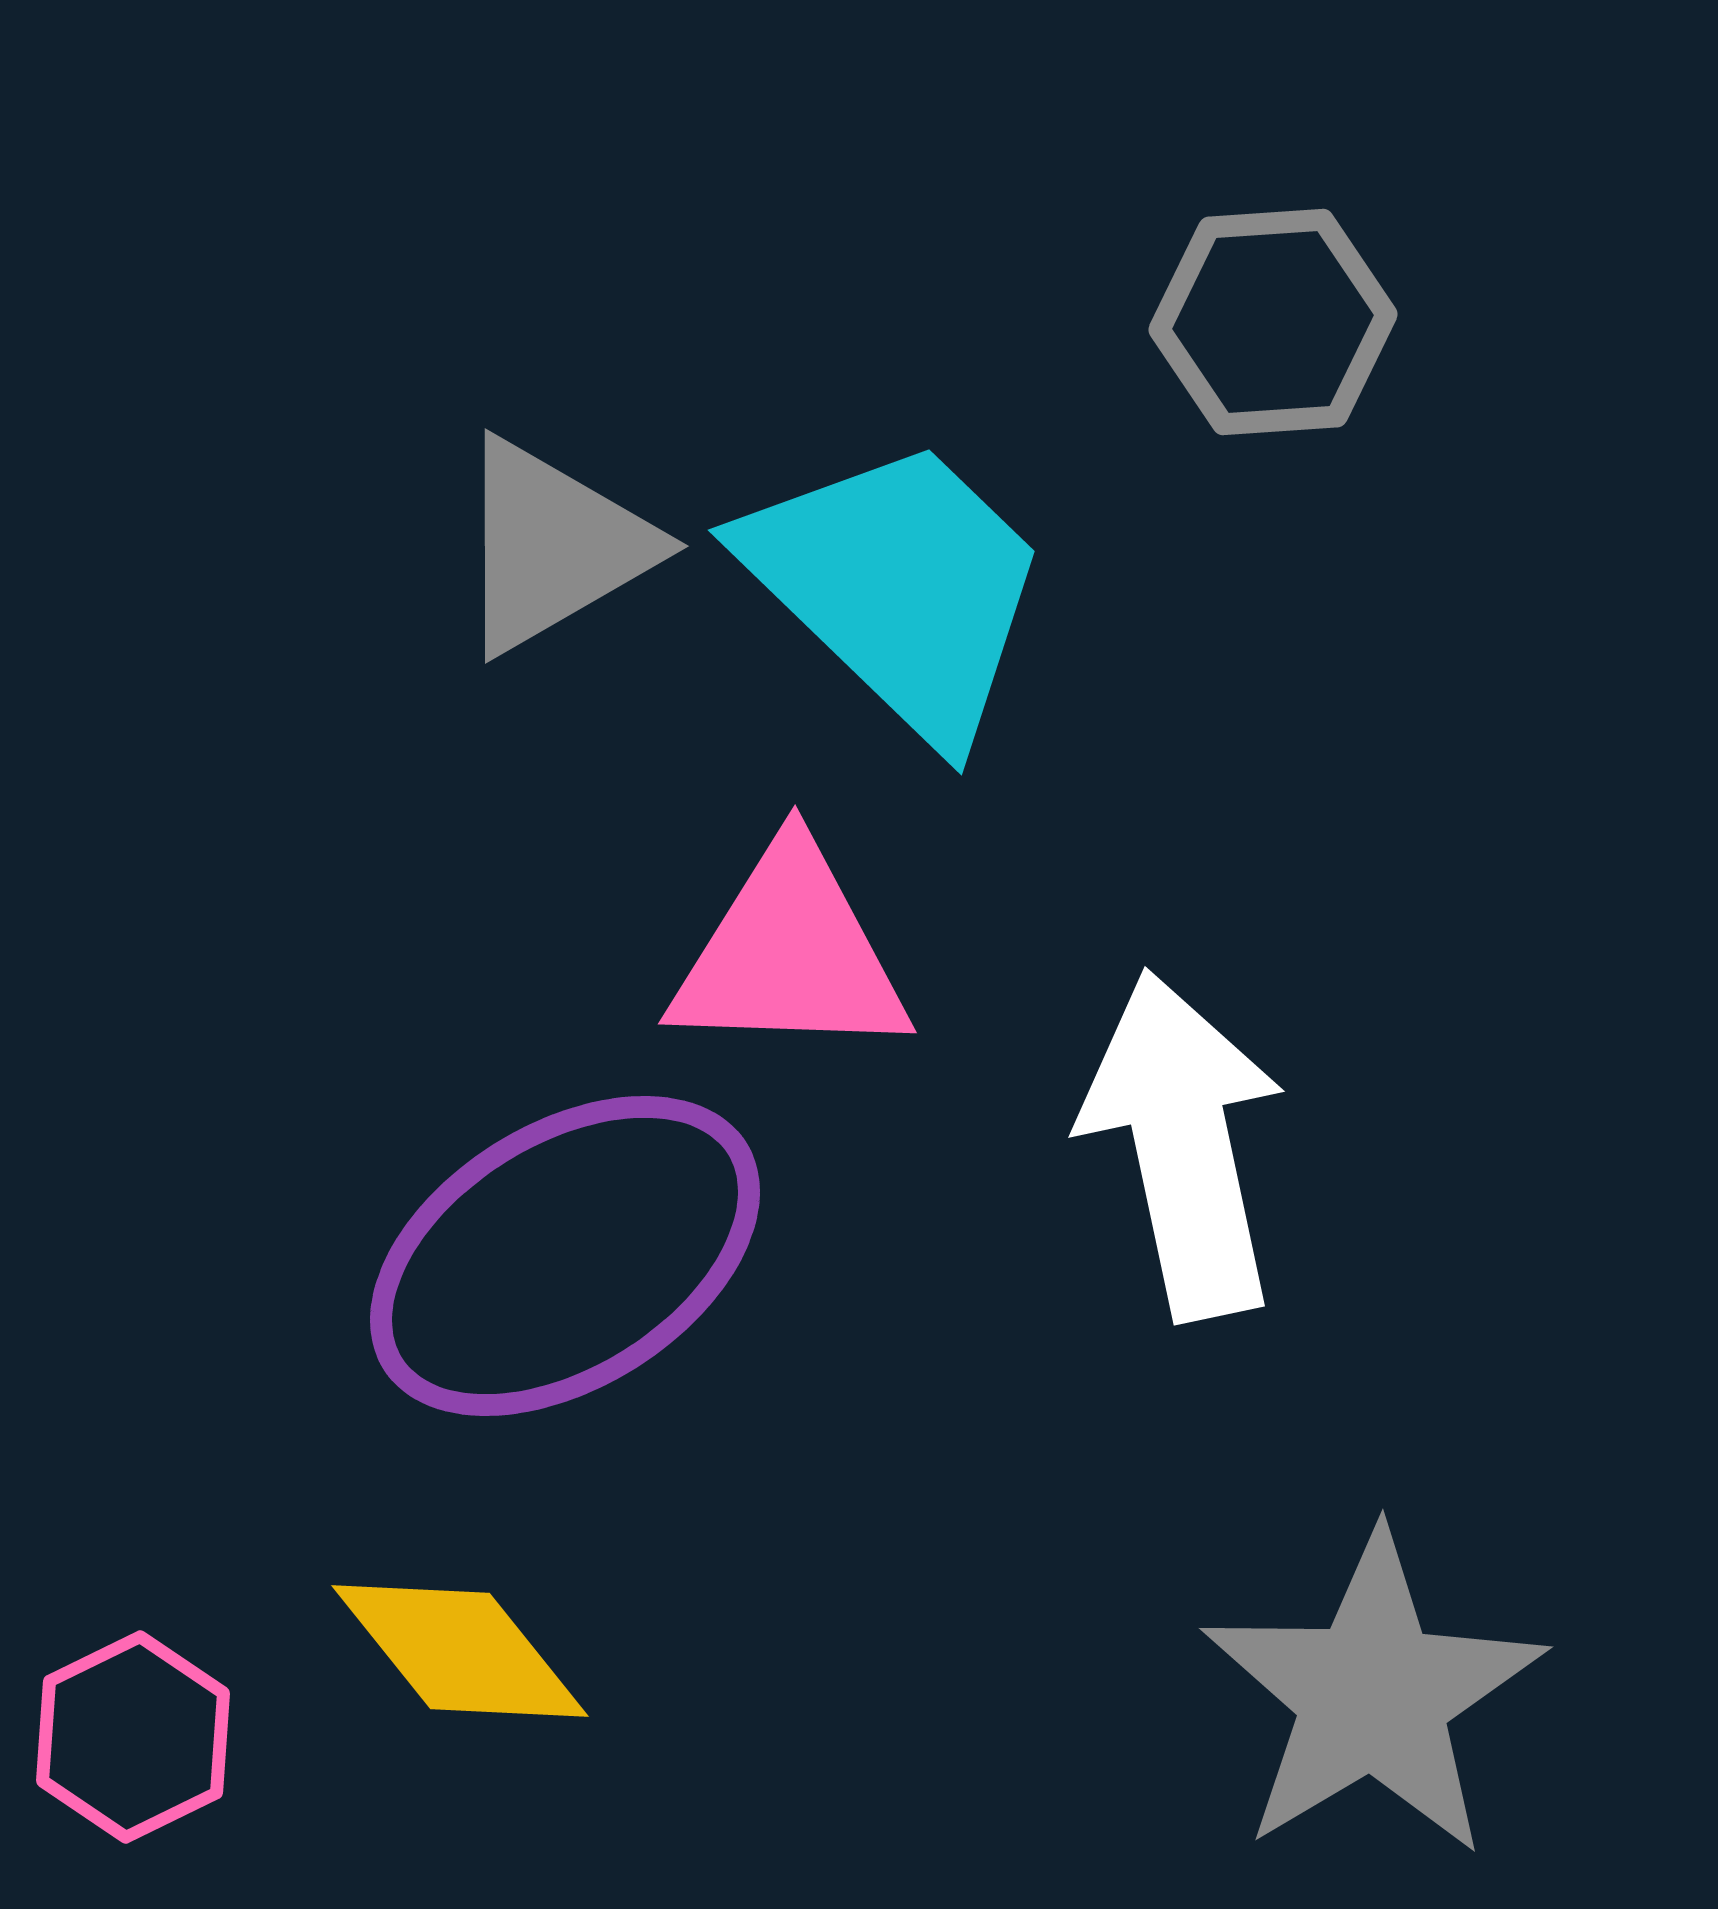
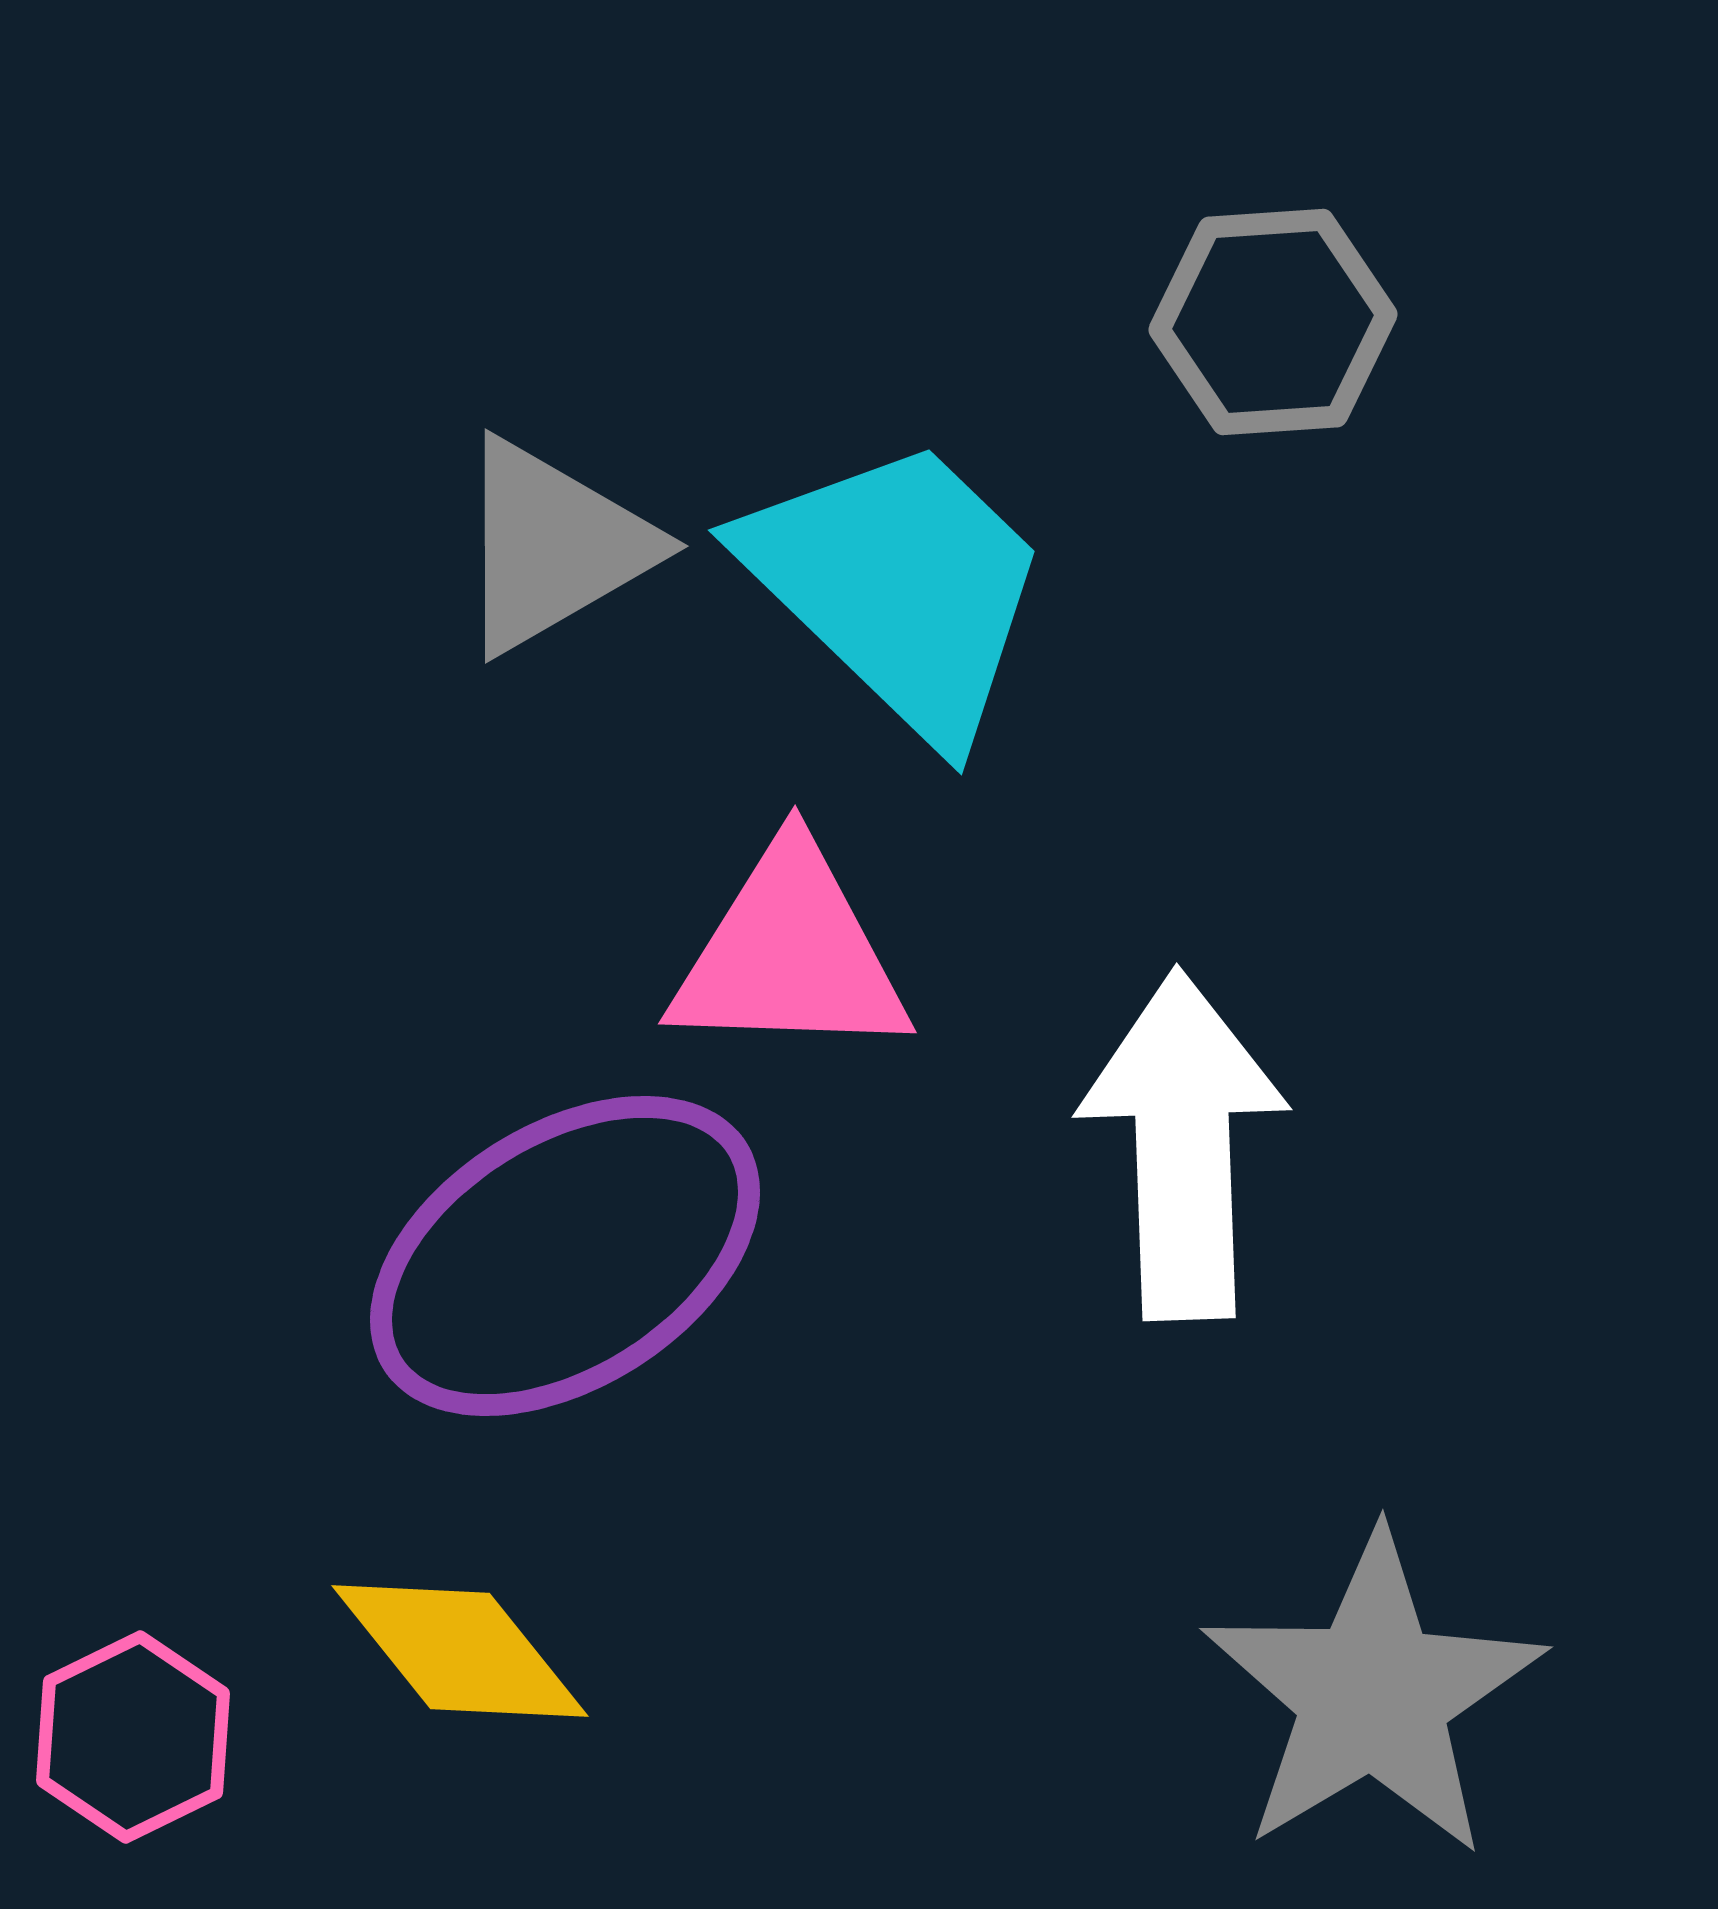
white arrow: rotated 10 degrees clockwise
